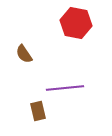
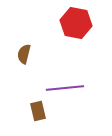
brown semicircle: rotated 48 degrees clockwise
